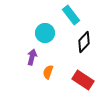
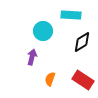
cyan rectangle: rotated 48 degrees counterclockwise
cyan circle: moved 2 px left, 2 px up
black diamond: moved 2 px left; rotated 15 degrees clockwise
orange semicircle: moved 2 px right, 7 px down
